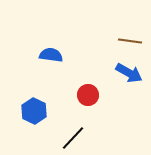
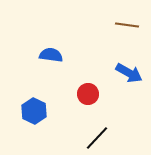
brown line: moved 3 px left, 16 px up
red circle: moved 1 px up
black line: moved 24 px right
